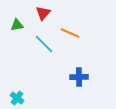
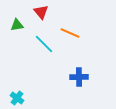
red triangle: moved 2 px left, 1 px up; rotated 21 degrees counterclockwise
